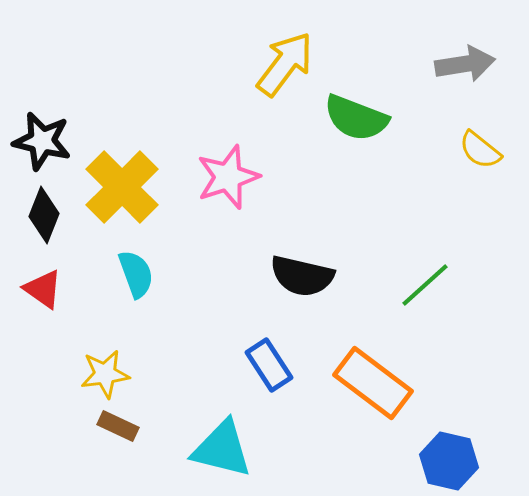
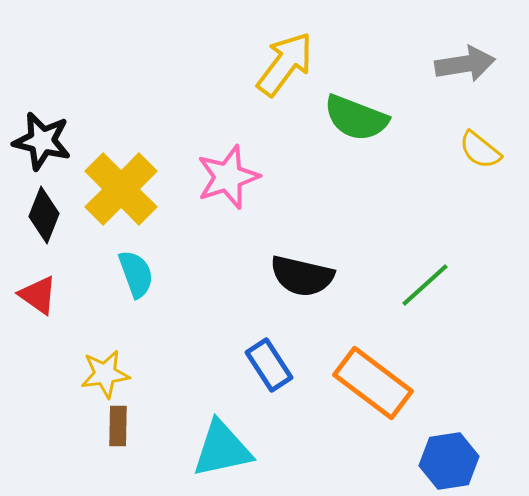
yellow cross: moved 1 px left, 2 px down
red triangle: moved 5 px left, 6 px down
brown rectangle: rotated 66 degrees clockwise
cyan triangle: rotated 26 degrees counterclockwise
blue hexagon: rotated 22 degrees counterclockwise
